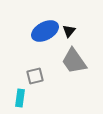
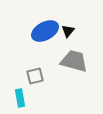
black triangle: moved 1 px left
gray trapezoid: rotated 140 degrees clockwise
cyan rectangle: rotated 18 degrees counterclockwise
